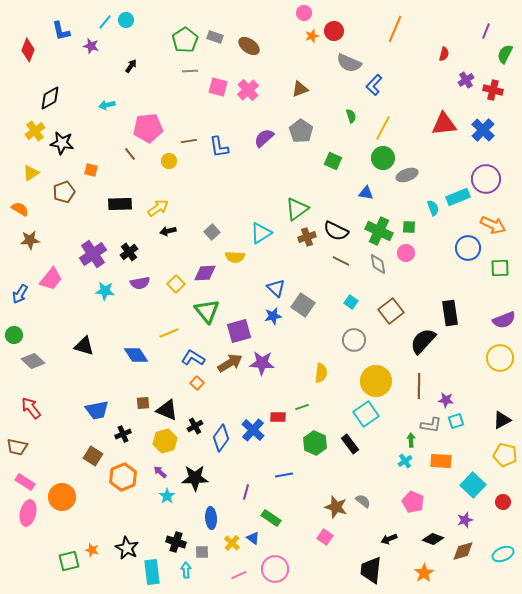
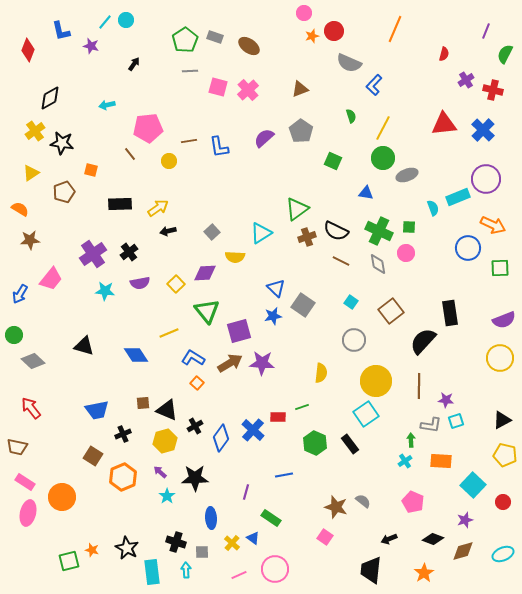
black arrow at (131, 66): moved 3 px right, 2 px up
